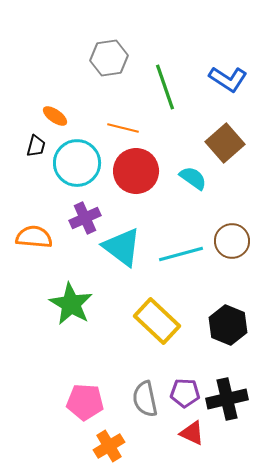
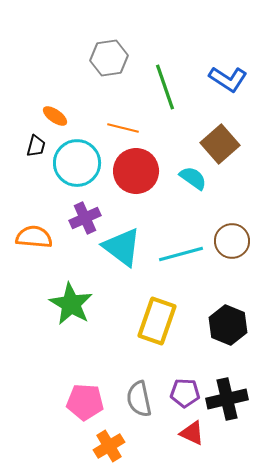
brown square: moved 5 px left, 1 px down
yellow rectangle: rotated 66 degrees clockwise
gray semicircle: moved 6 px left
